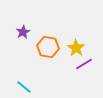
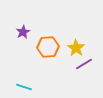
orange hexagon: rotated 15 degrees counterclockwise
cyan line: rotated 21 degrees counterclockwise
